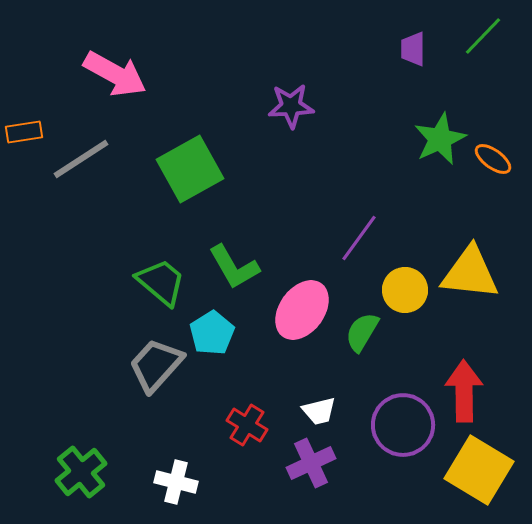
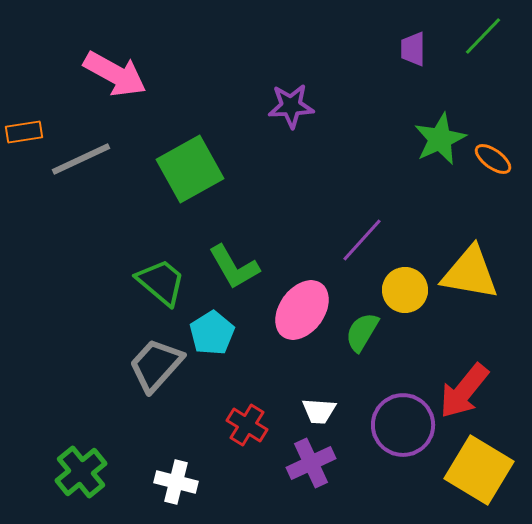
gray line: rotated 8 degrees clockwise
purple line: moved 3 px right, 2 px down; rotated 6 degrees clockwise
yellow triangle: rotated 4 degrees clockwise
red arrow: rotated 140 degrees counterclockwise
white trapezoid: rotated 18 degrees clockwise
